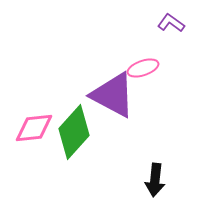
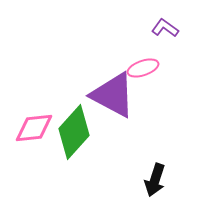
purple L-shape: moved 6 px left, 5 px down
black arrow: rotated 12 degrees clockwise
